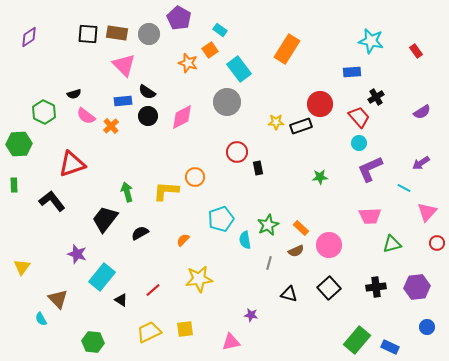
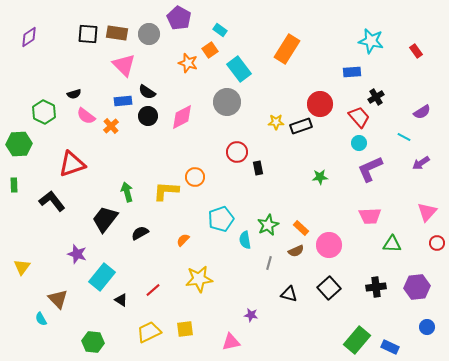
cyan line at (404, 188): moved 51 px up
green triangle at (392, 244): rotated 18 degrees clockwise
